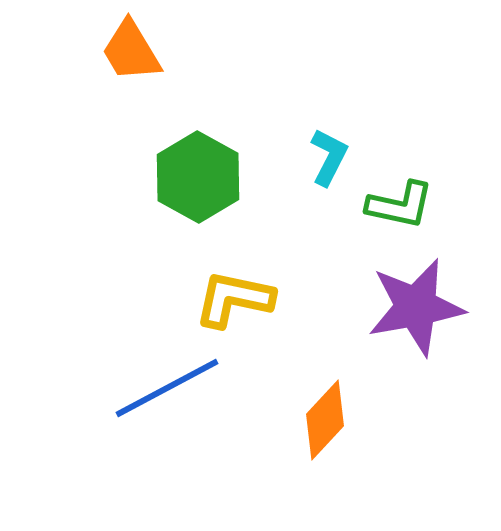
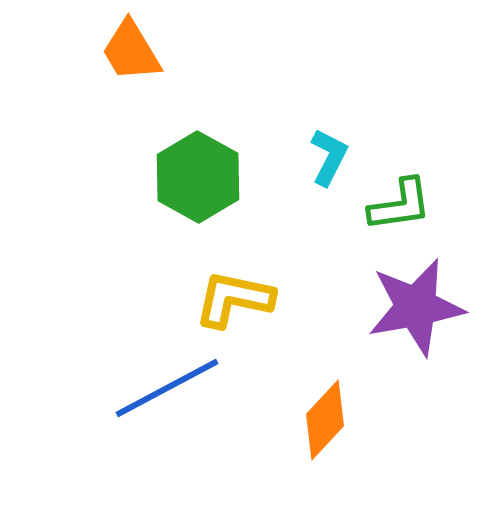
green L-shape: rotated 20 degrees counterclockwise
